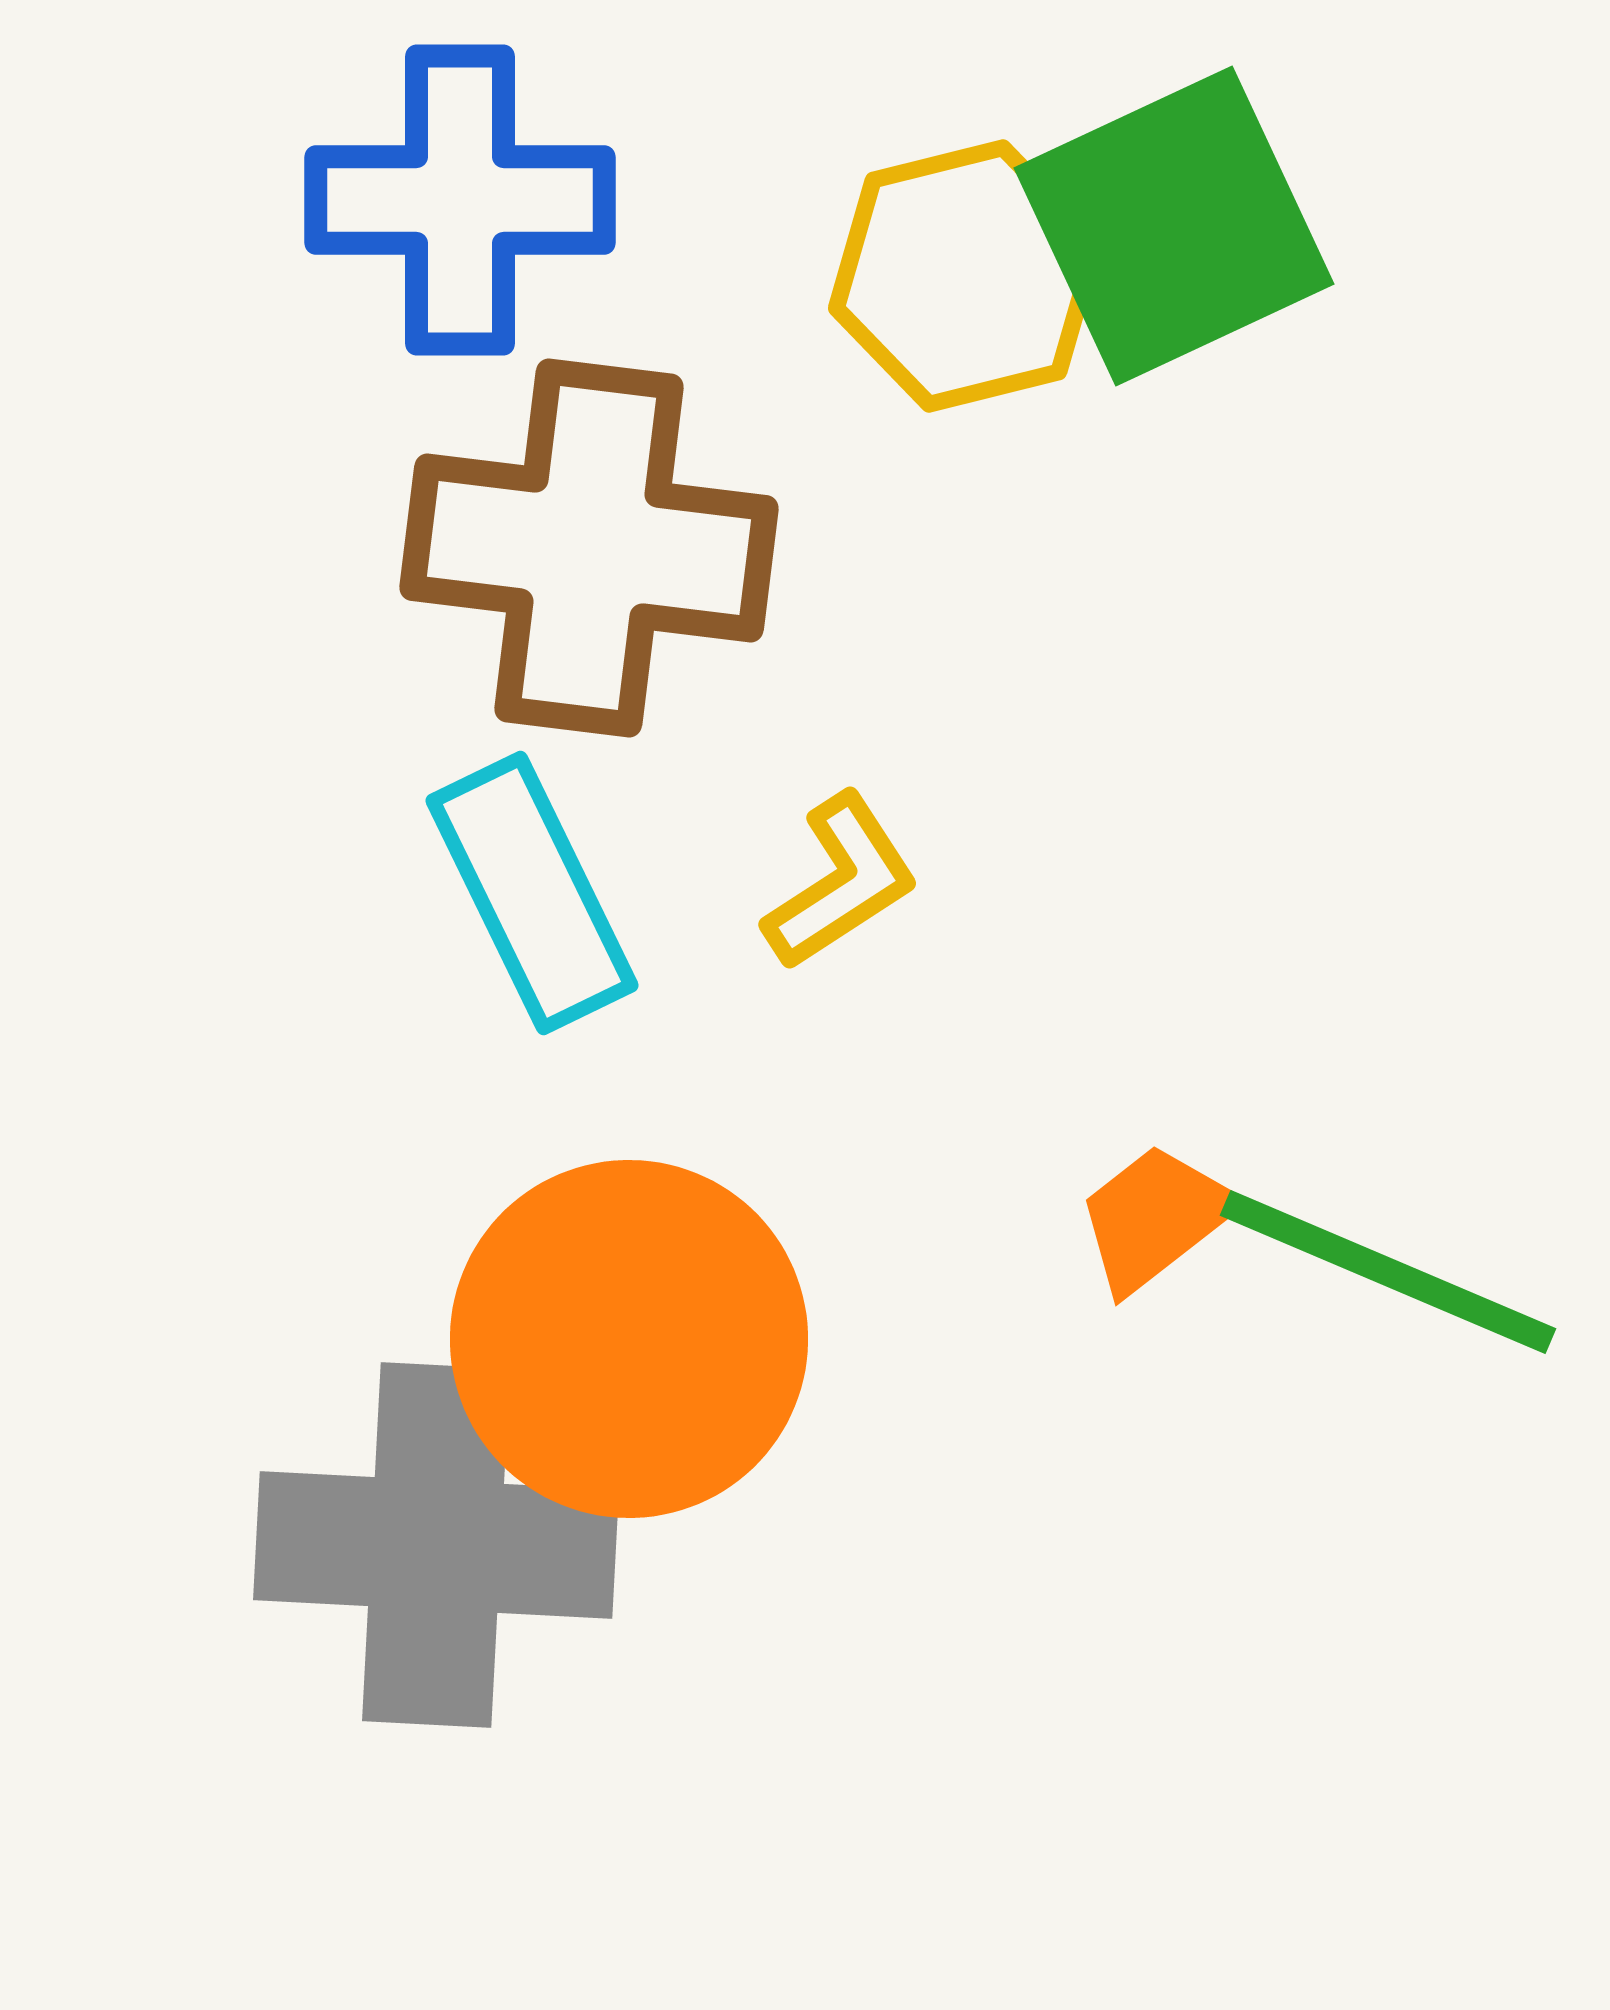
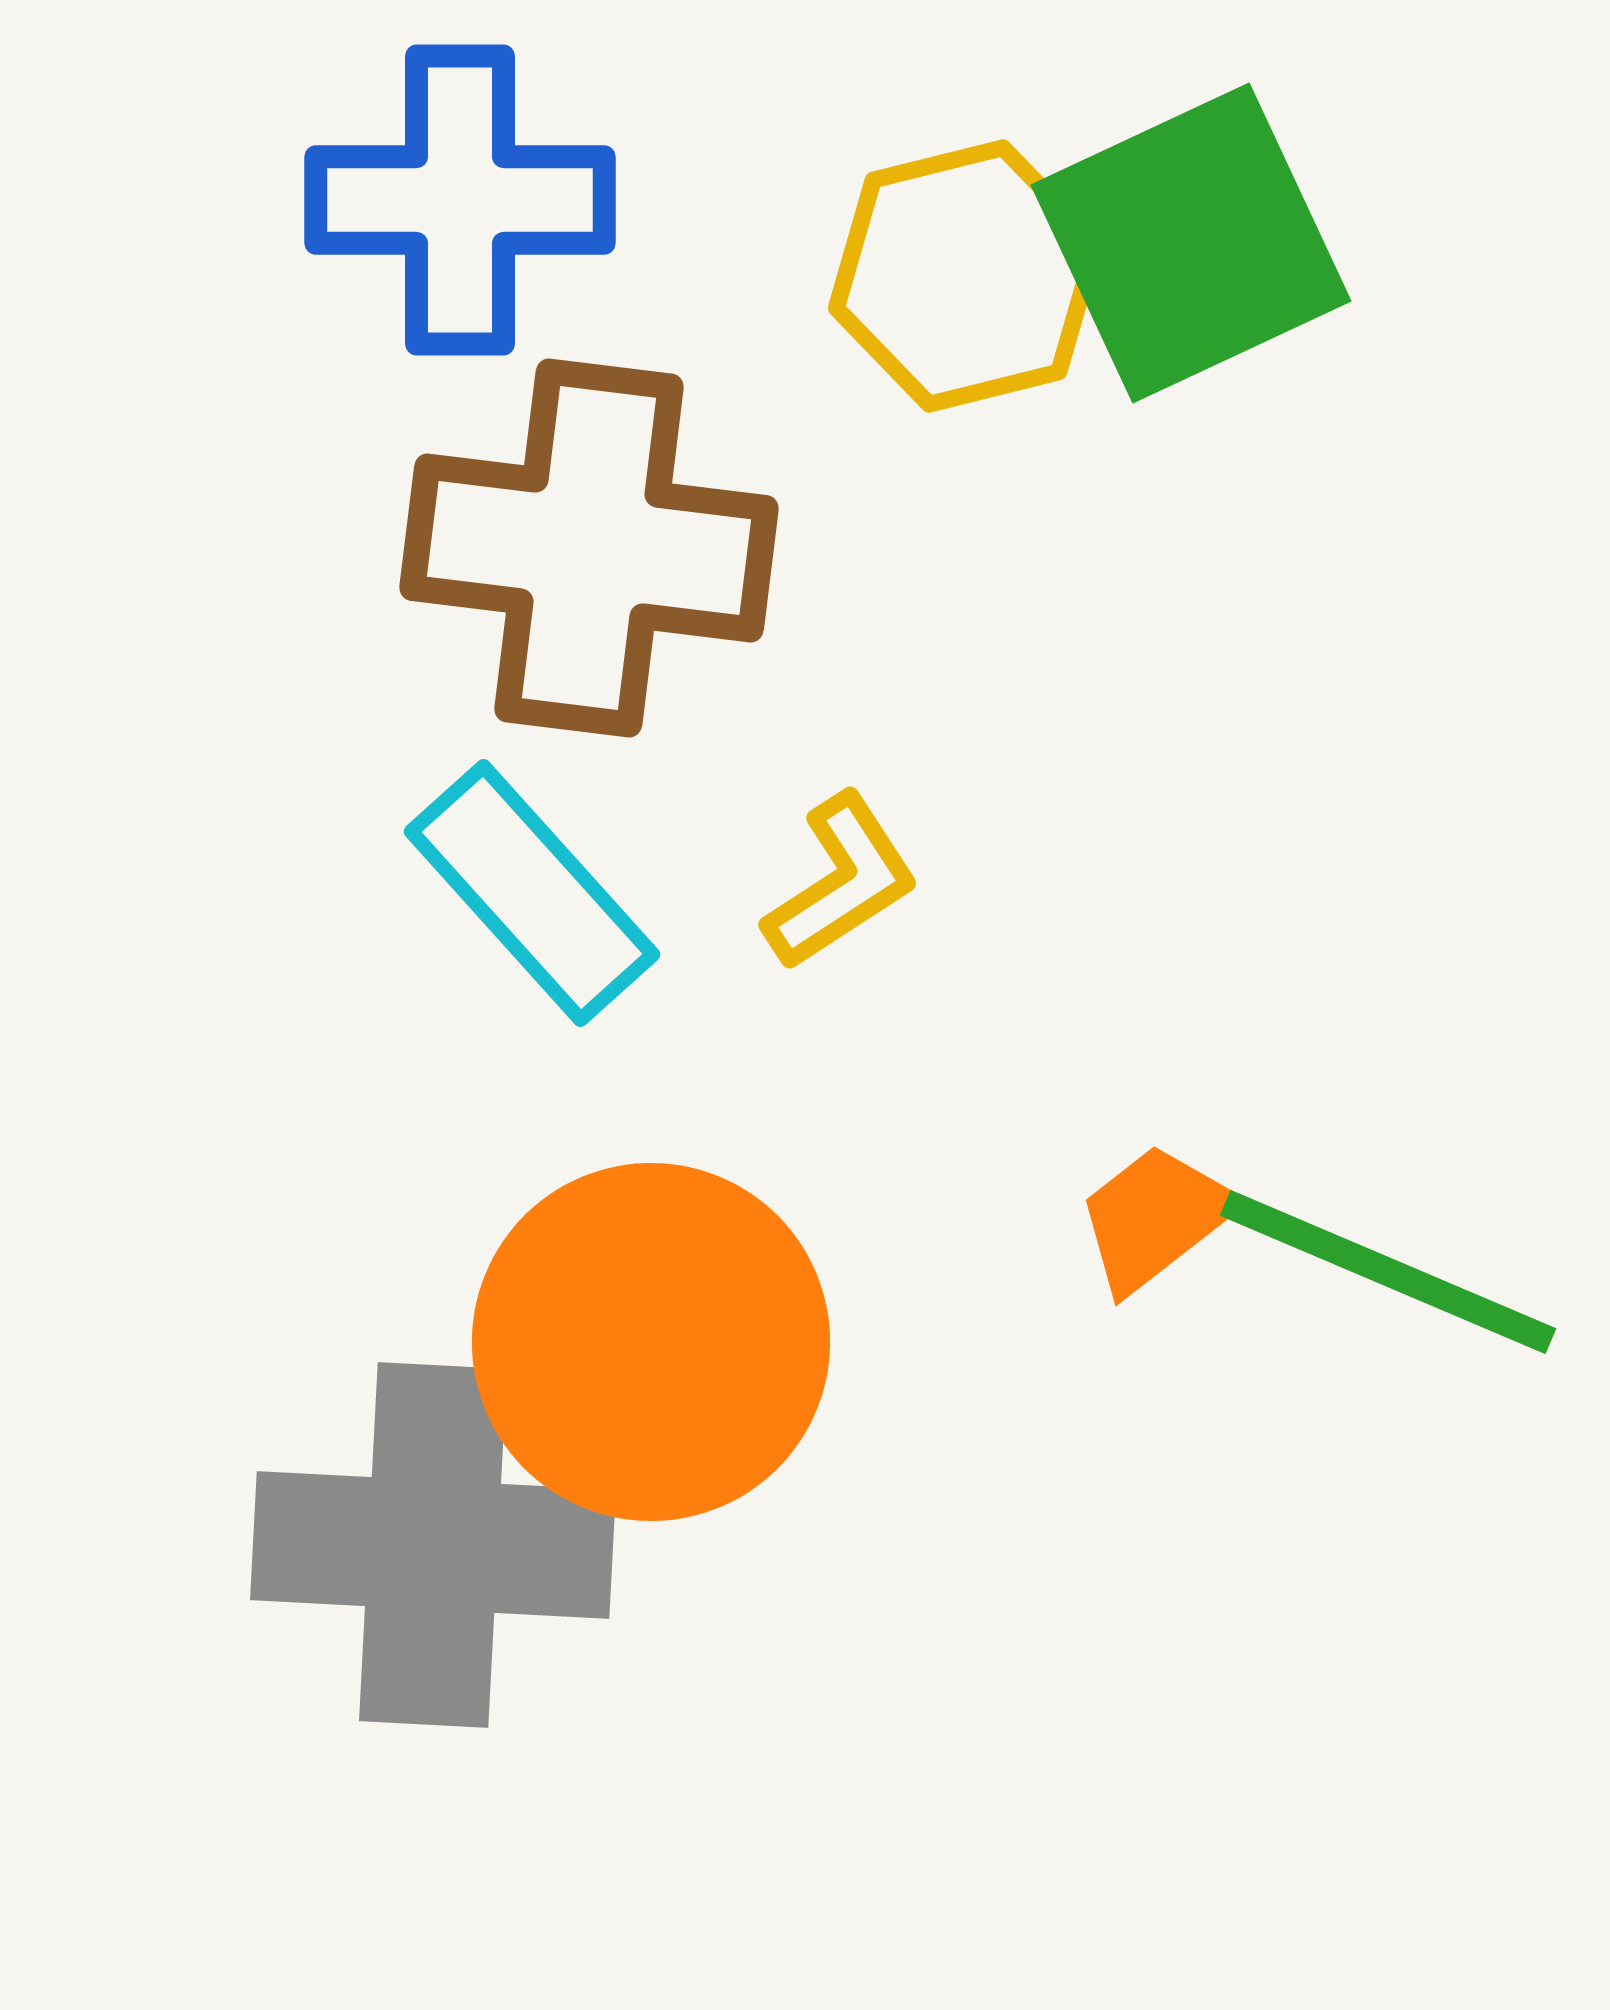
green square: moved 17 px right, 17 px down
cyan rectangle: rotated 16 degrees counterclockwise
orange circle: moved 22 px right, 3 px down
gray cross: moved 3 px left
